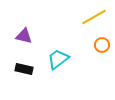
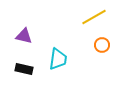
cyan trapezoid: rotated 135 degrees clockwise
